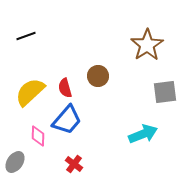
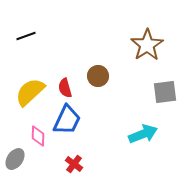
blue trapezoid: rotated 16 degrees counterclockwise
gray ellipse: moved 3 px up
